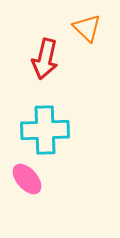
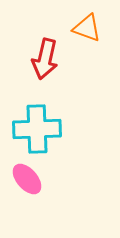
orange triangle: rotated 24 degrees counterclockwise
cyan cross: moved 8 px left, 1 px up
